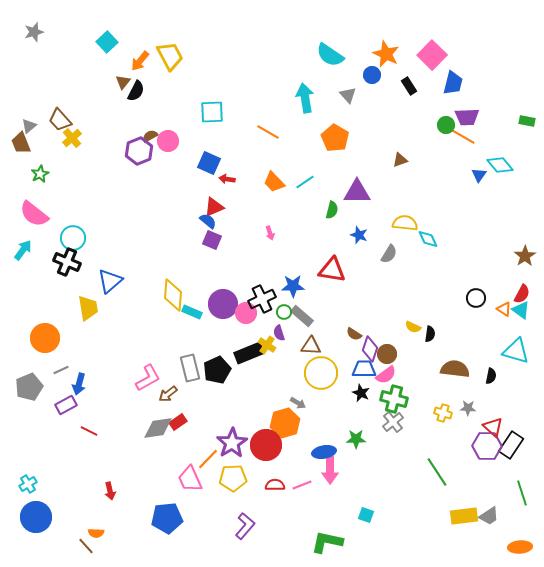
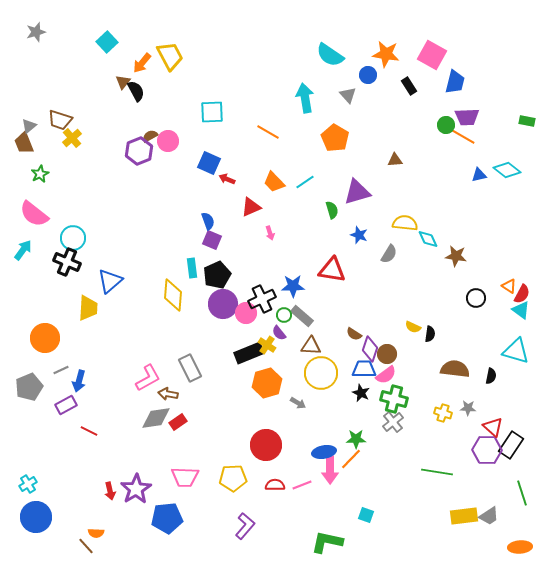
gray star at (34, 32): moved 2 px right
orange star at (386, 54): rotated 16 degrees counterclockwise
pink square at (432, 55): rotated 16 degrees counterclockwise
orange arrow at (140, 61): moved 2 px right, 2 px down
blue circle at (372, 75): moved 4 px left
blue trapezoid at (453, 83): moved 2 px right, 1 px up
black semicircle at (136, 91): rotated 55 degrees counterclockwise
brown trapezoid at (60, 120): rotated 30 degrees counterclockwise
brown trapezoid at (21, 143): moved 3 px right
brown triangle at (400, 160): moved 5 px left; rotated 14 degrees clockwise
cyan diamond at (500, 165): moved 7 px right, 5 px down; rotated 12 degrees counterclockwise
blue triangle at (479, 175): rotated 42 degrees clockwise
red arrow at (227, 179): rotated 14 degrees clockwise
purple triangle at (357, 192): rotated 16 degrees counterclockwise
red triangle at (214, 207): moved 37 px right
green semicircle at (332, 210): rotated 30 degrees counterclockwise
blue semicircle at (208, 221): rotated 30 degrees clockwise
brown star at (525, 256): moved 69 px left; rotated 30 degrees counterclockwise
yellow trapezoid at (88, 308): rotated 12 degrees clockwise
orange triangle at (504, 309): moved 5 px right, 23 px up
cyan rectangle at (192, 312): moved 44 px up; rotated 60 degrees clockwise
green circle at (284, 312): moved 3 px down
purple semicircle at (279, 333): rotated 21 degrees counterclockwise
gray rectangle at (190, 368): rotated 12 degrees counterclockwise
black pentagon at (217, 370): moved 95 px up
blue arrow at (79, 384): moved 3 px up
brown arrow at (168, 394): rotated 48 degrees clockwise
orange hexagon at (285, 423): moved 18 px left, 40 px up
gray diamond at (158, 428): moved 2 px left, 10 px up
purple star at (232, 443): moved 96 px left, 46 px down
purple hexagon at (487, 446): moved 4 px down
orange line at (208, 459): moved 143 px right
green line at (437, 472): rotated 48 degrees counterclockwise
pink trapezoid at (190, 479): moved 5 px left, 2 px up; rotated 64 degrees counterclockwise
